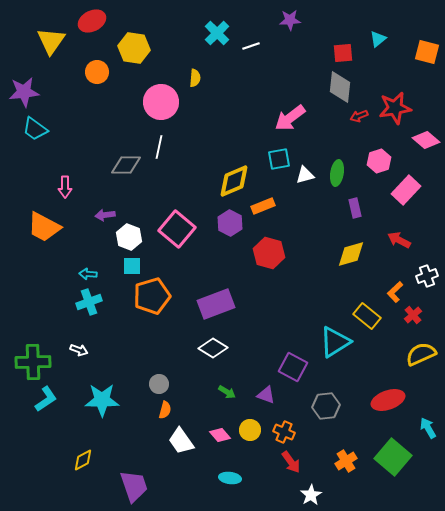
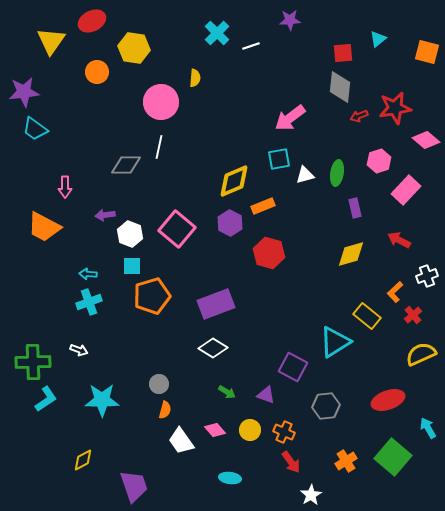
white hexagon at (129, 237): moved 1 px right, 3 px up
pink diamond at (220, 435): moved 5 px left, 5 px up
